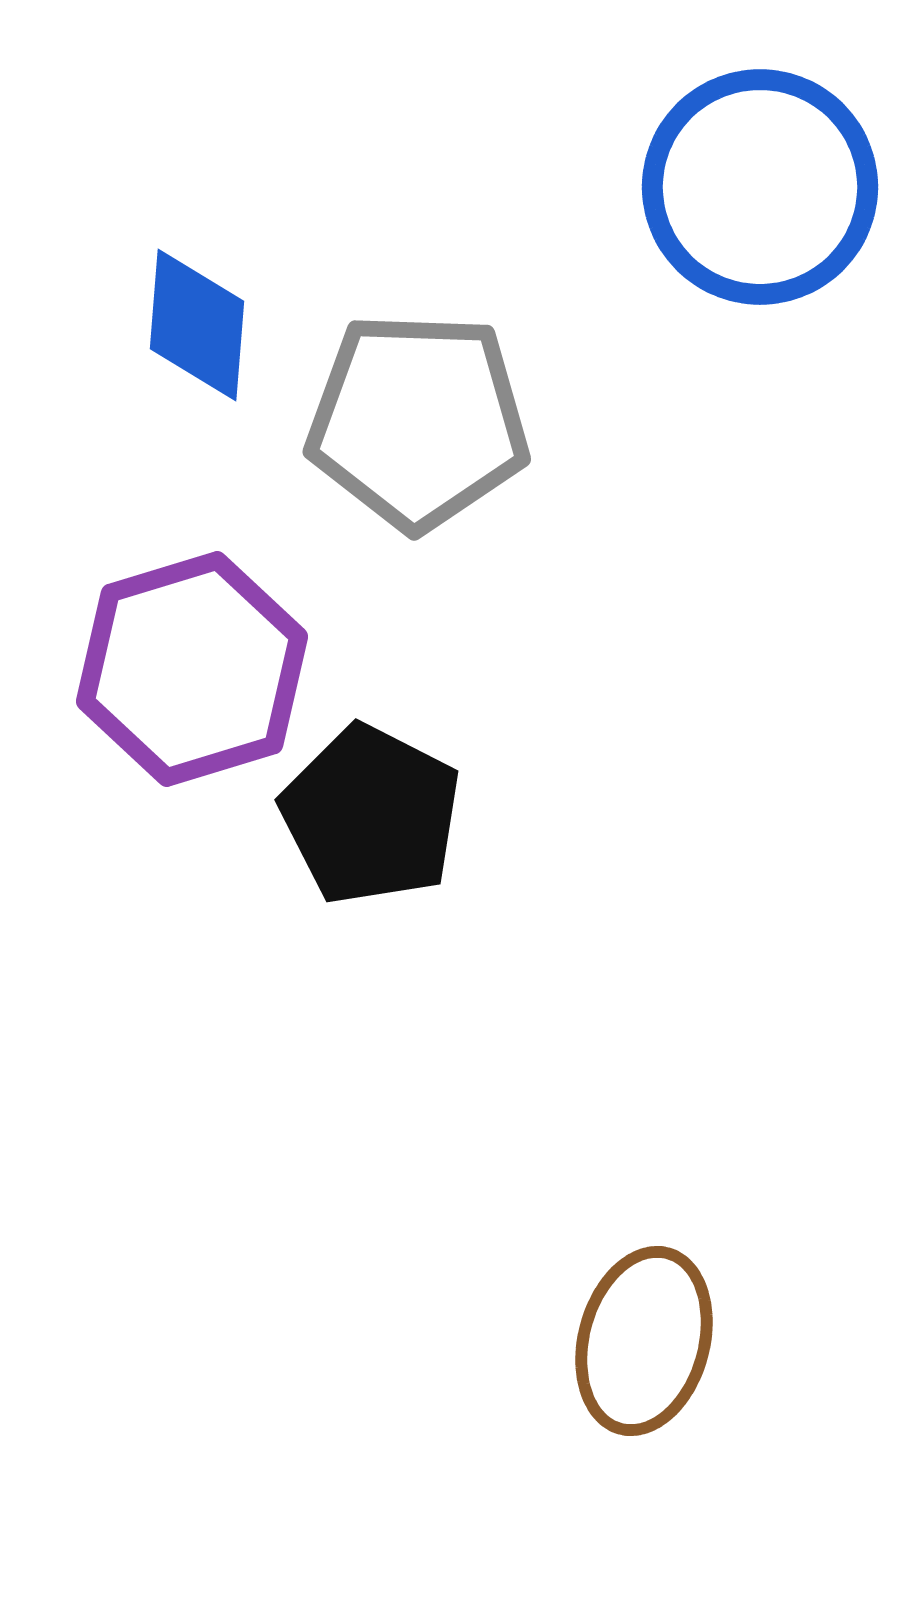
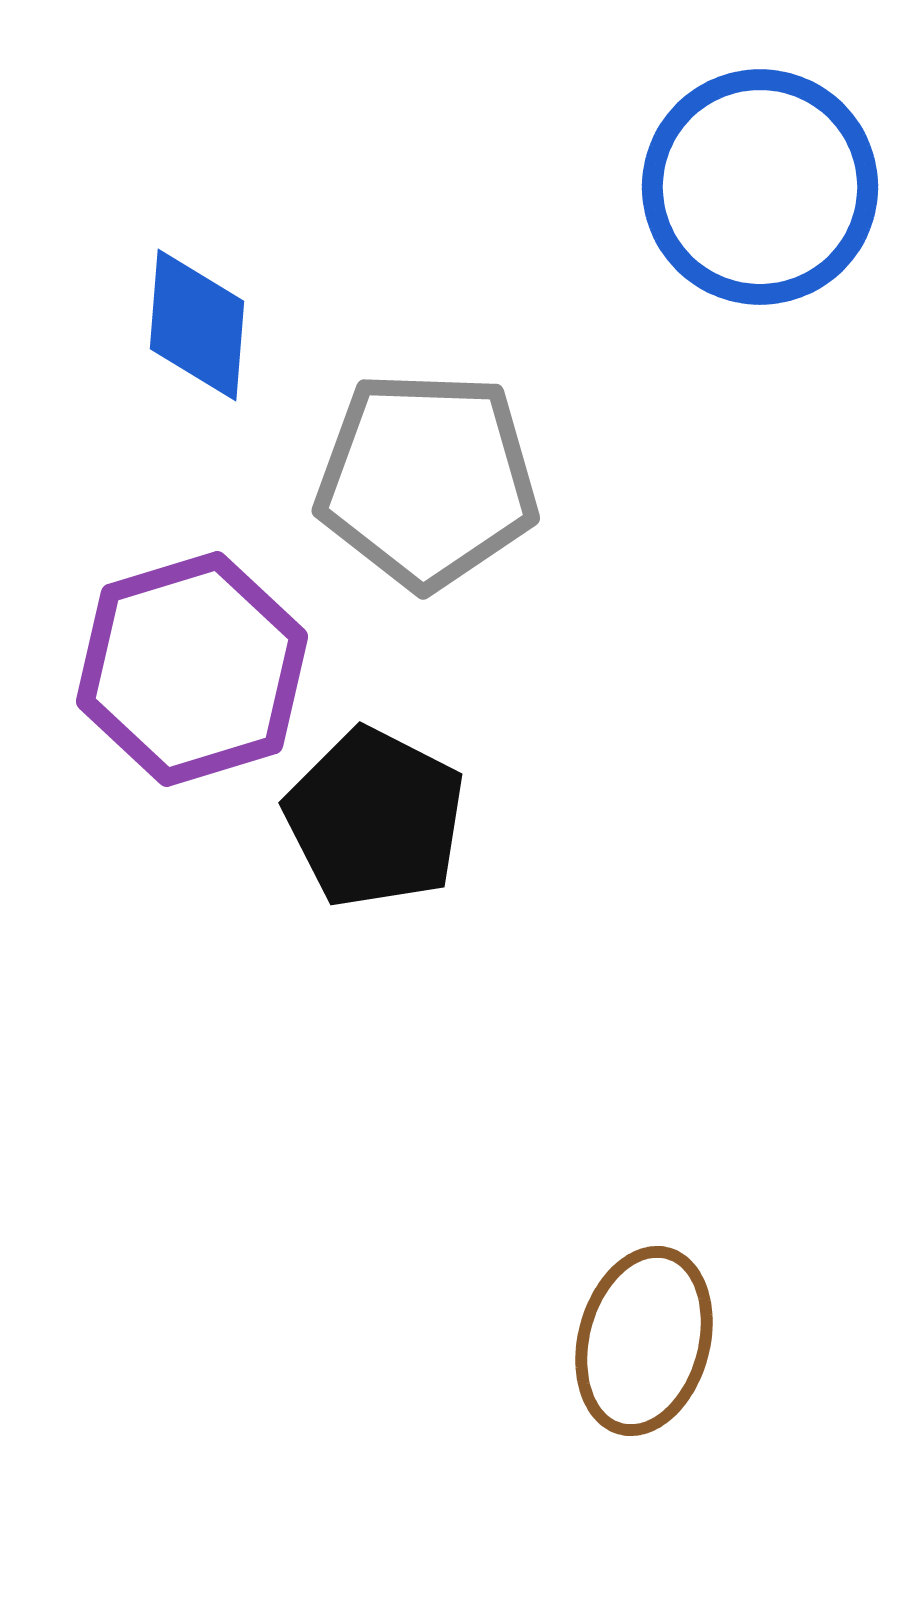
gray pentagon: moved 9 px right, 59 px down
black pentagon: moved 4 px right, 3 px down
